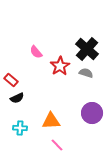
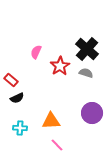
pink semicircle: rotated 64 degrees clockwise
